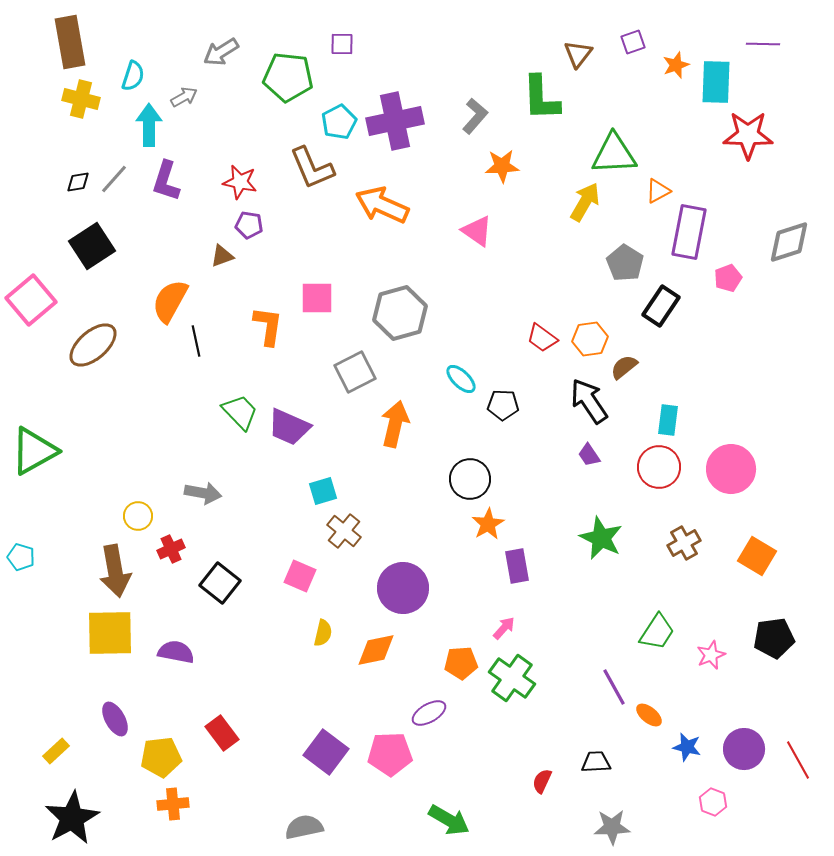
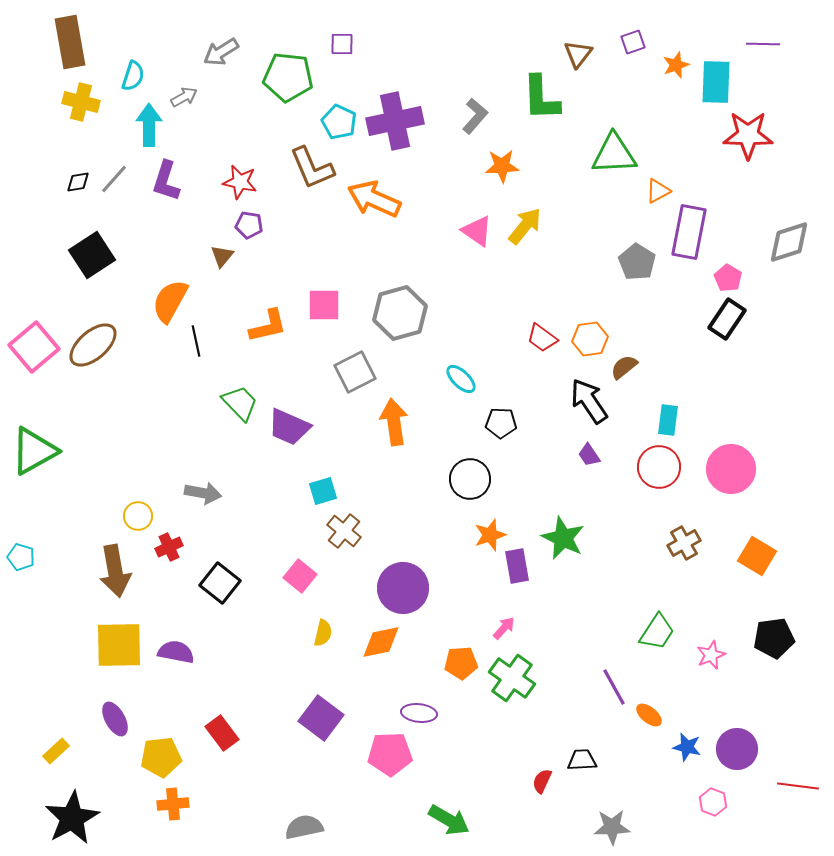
yellow cross at (81, 99): moved 3 px down
cyan pentagon at (339, 122): rotated 20 degrees counterclockwise
yellow arrow at (585, 202): moved 60 px left, 24 px down; rotated 9 degrees clockwise
orange arrow at (382, 205): moved 8 px left, 6 px up
black square at (92, 246): moved 9 px down
brown triangle at (222, 256): rotated 30 degrees counterclockwise
gray pentagon at (625, 263): moved 12 px right, 1 px up
pink pentagon at (728, 278): rotated 20 degrees counterclockwise
pink square at (317, 298): moved 7 px right, 7 px down
pink square at (31, 300): moved 3 px right, 47 px down
black rectangle at (661, 306): moved 66 px right, 13 px down
orange L-shape at (268, 326): rotated 69 degrees clockwise
black pentagon at (503, 405): moved 2 px left, 18 px down
green trapezoid at (240, 412): moved 9 px up
orange arrow at (395, 424): moved 1 px left, 2 px up; rotated 21 degrees counterclockwise
orange star at (488, 524): moved 2 px right, 11 px down; rotated 12 degrees clockwise
green star at (601, 538): moved 38 px left
red cross at (171, 549): moved 2 px left, 2 px up
pink square at (300, 576): rotated 16 degrees clockwise
yellow square at (110, 633): moved 9 px right, 12 px down
orange diamond at (376, 650): moved 5 px right, 8 px up
purple ellipse at (429, 713): moved 10 px left; rotated 36 degrees clockwise
purple circle at (744, 749): moved 7 px left
purple square at (326, 752): moved 5 px left, 34 px up
red line at (798, 760): moved 26 px down; rotated 54 degrees counterclockwise
black trapezoid at (596, 762): moved 14 px left, 2 px up
